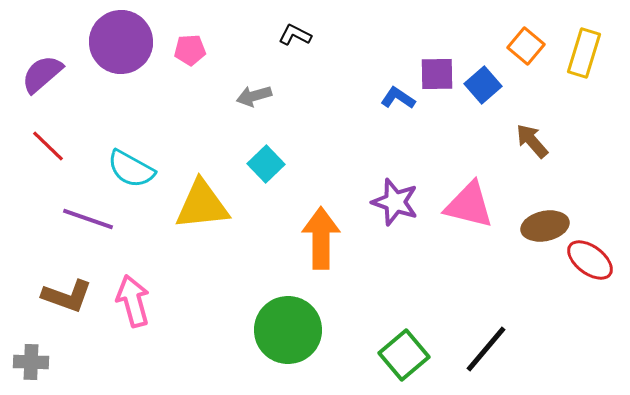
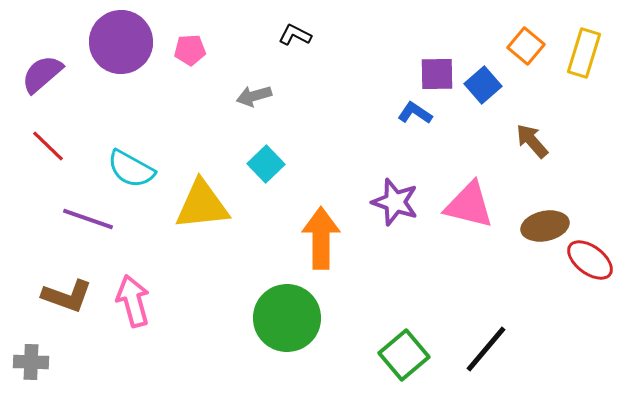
blue L-shape: moved 17 px right, 15 px down
green circle: moved 1 px left, 12 px up
